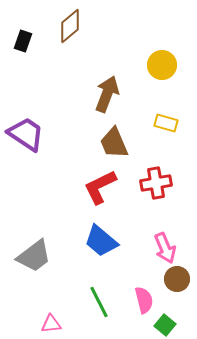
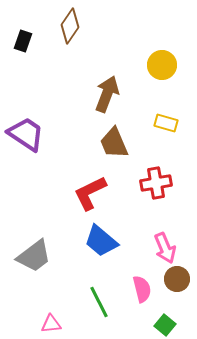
brown diamond: rotated 16 degrees counterclockwise
red L-shape: moved 10 px left, 6 px down
pink semicircle: moved 2 px left, 11 px up
